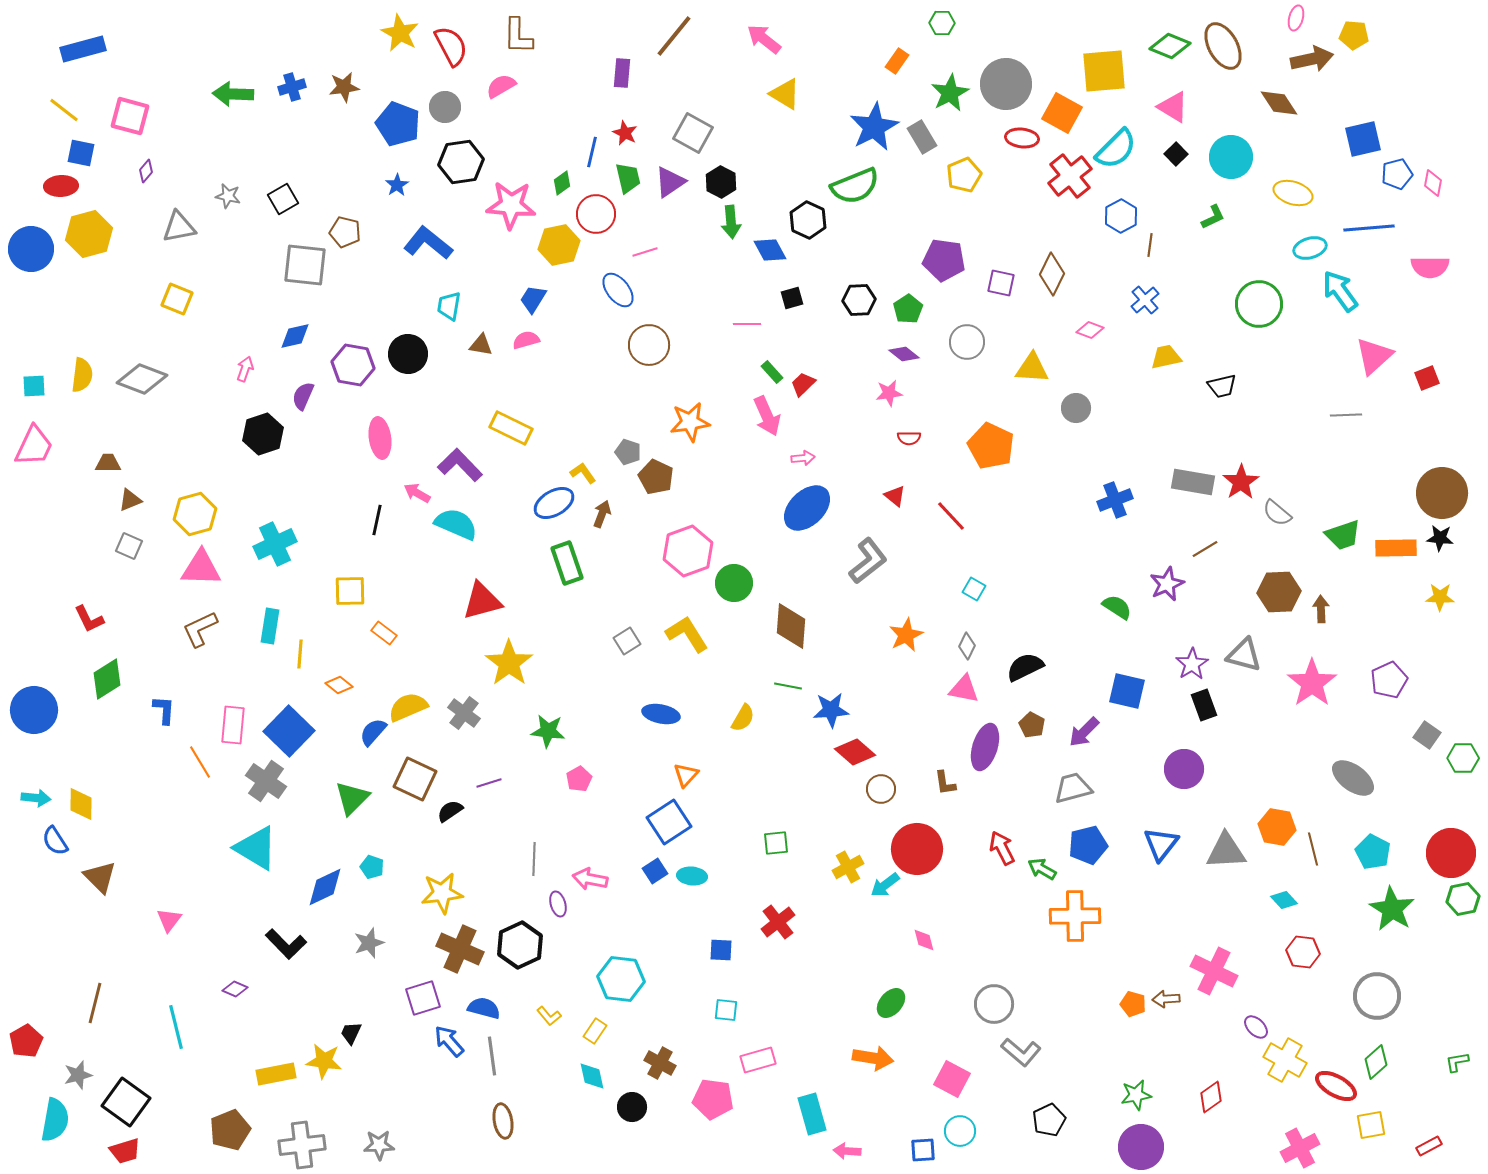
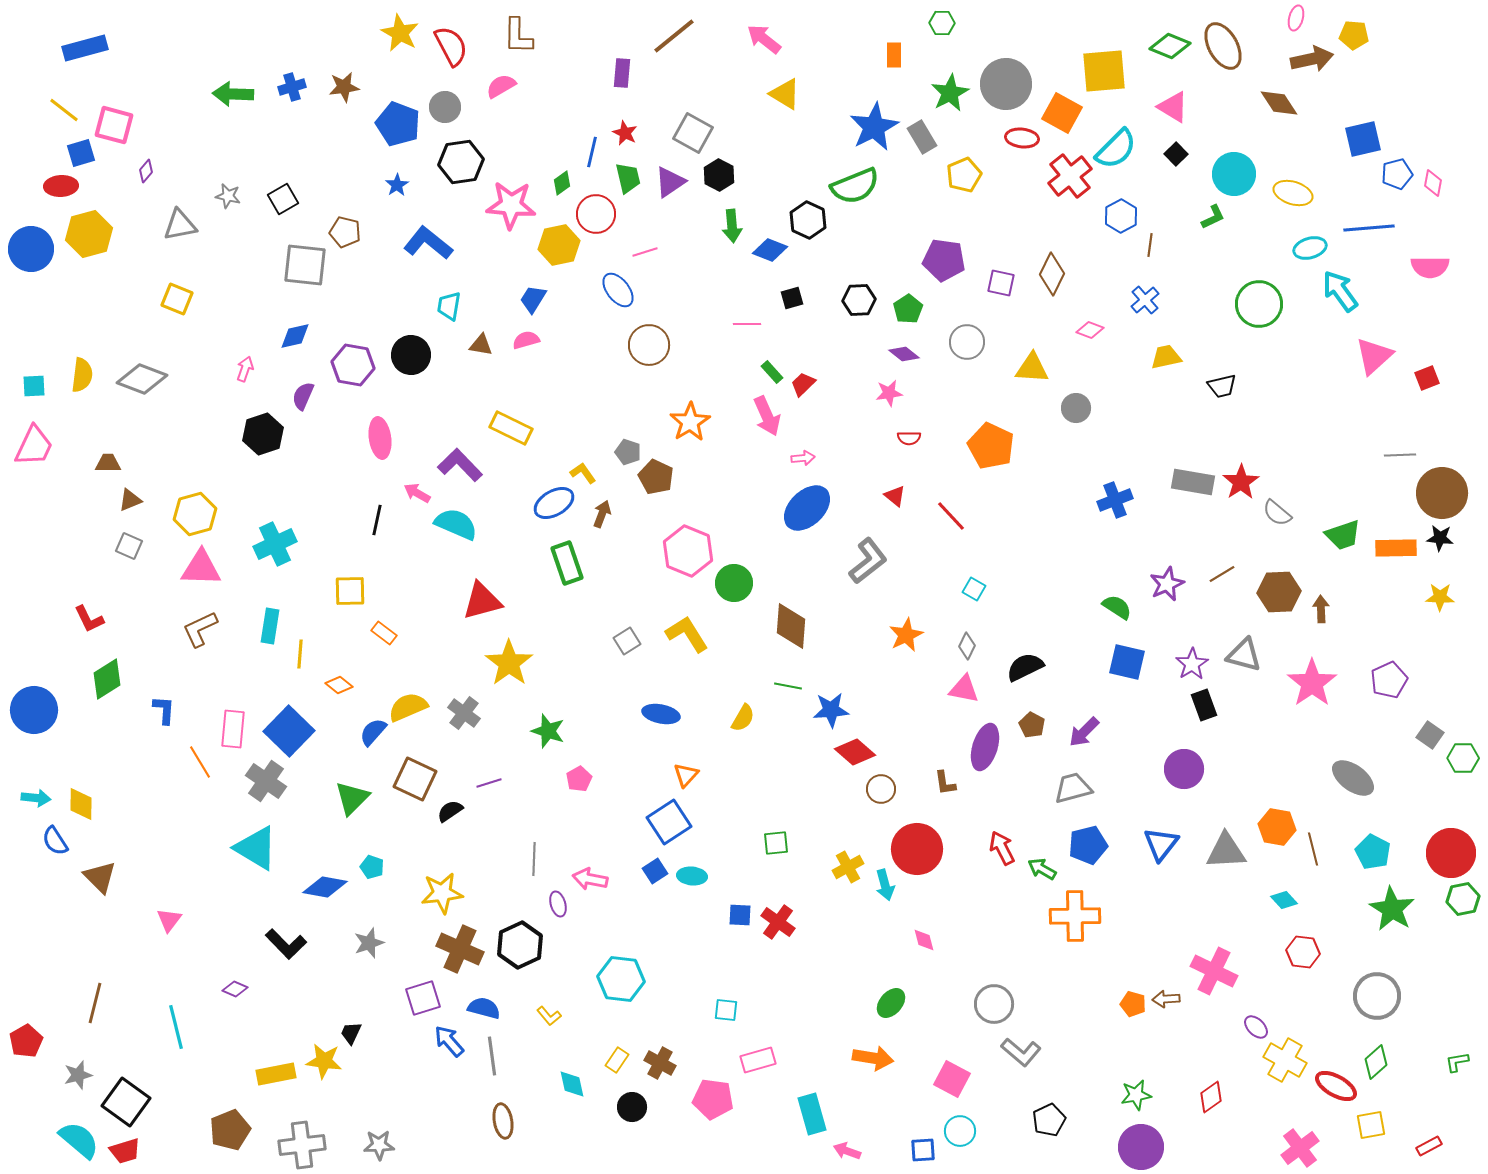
brown line at (674, 36): rotated 12 degrees clockwise
blue rectangle at (83, 49): moved 2 px right, 1 px up
orange rectangle at (897, 61): moved 3 px left, 6 px up; rotated 35 degrees counterclockwise
pink square at (130, 116): moved 16 px left, 9 px down
blue square at (81, 153): rotated 28 degrees counterclockwise
cyan circle at (1231, 157): moved 3 px right, 17 px down
black hexagon at (721, 182): moved 2 px left, 7 px up
green arrow at (731, 222): moved 1 px right, 4 px down
gray triangle at (179, 227): moved 1 px right, 2 px up
blue diamond at (770, 250): rotated 40 degrees counterclockwise
black circle at (408, 354): moved 3 px right, 1 px down
gray line at (1346, 415): moved 54 px right, 40 px down
orange star at (690, 422): rotated 24 degrees counterclockwise
brown line at (1205, 549): moved 17 px right, 25 px down
pink hexagon at (688, 551): rotated 18 degrees counterclockwise
blue square at (1127, 691): moved 29 px up
pink rectangle at (233, 725): moved 4 px down
green star at (548, 731): rotated 12 degrees clockwise
gray square at (1427, 735): moved 3 px right
cyan arrow at (885, 885): rotated 68 degrees counterclockwise
blue diamond at (325, 887): rotated 36 degrees clockwise
red cross at (778, 922): rotated 16 degrees counterclockwise
blue square at (721, 950): moved 19 px right, 35 px up
yellow rectangle at (595, 1031): moved 22 px right, 29 px down
cyan diamond at (592, 1076): moved 20 px left, 8 px down
cyan semicircle at (55, 1120): moved 24 px right, 20 px down; rotated 60 degrees counterclockwise
pink cross at (1300, 1148): rotated 9 degrees counterclockwise
pink arrow at (847, 1151): rotated 16 degrees clockwise
